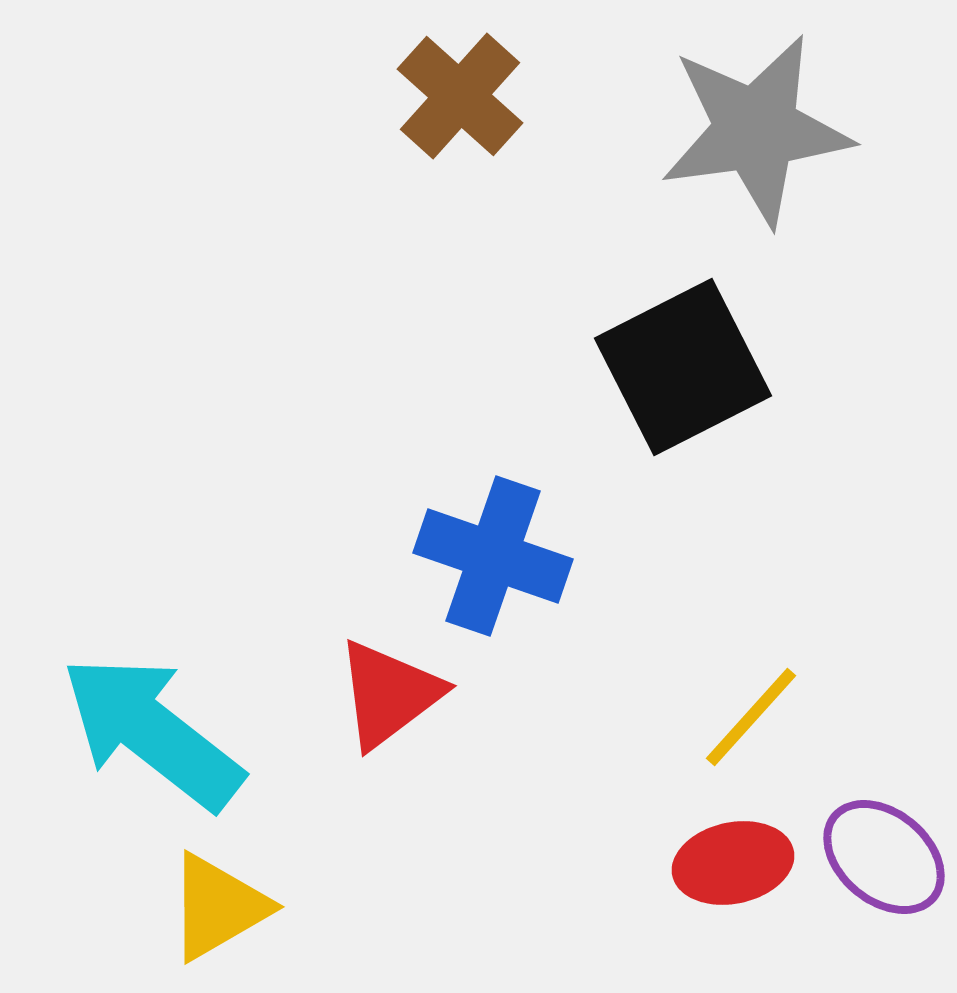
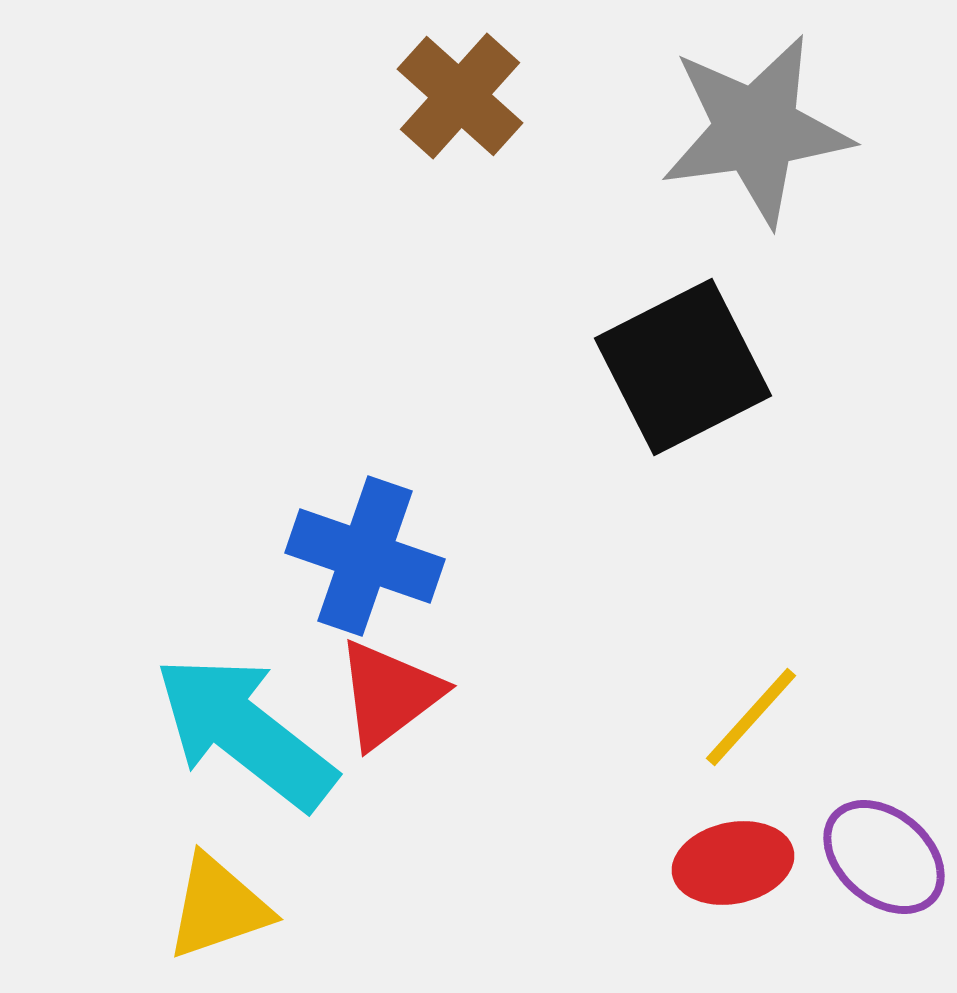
blue cross: moved 128 px left
cyan arrow: moved 93 px right
yellow triangle: rotated 11 degrees clockwise
